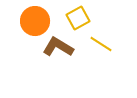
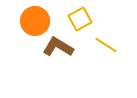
yellow square: moved 2 px right, 1 px down
yellow line: moved 5 px right, 1 px down
